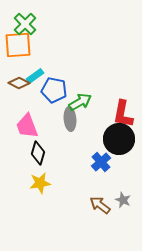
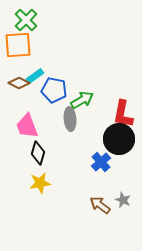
green cross: moved 1 px right, 4 px up
green arrow: moved 2 px right, 2 px up
